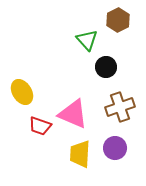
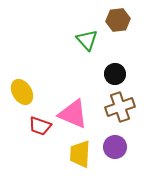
brown hexagon: rotated 20 degrees clockwise
black circle: moved 9 px right, 7 px down
purple circle: moved 1 px up
